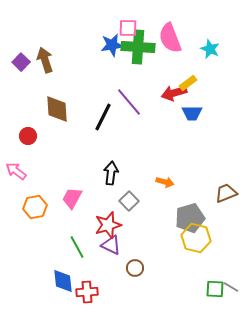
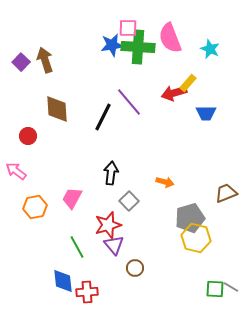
yellow rectangle: rotated 12 degrees counterclockwise
blue trapezoid: moved 14 px right
purple triangle: moved 3 px right; rotated 25 degrees clockwise
